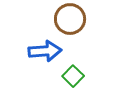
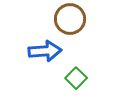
green square: moved 3 px right, 2 px down
